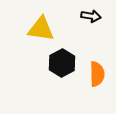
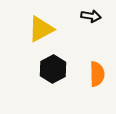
yellow triangle: rotated 36 degrees counterclockwise
black hexagon: moved 9 px left, 6 px down
